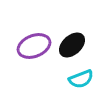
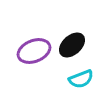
purple ellipse: moved 5 px down
